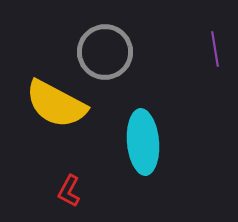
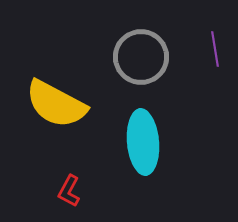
gray circle: moved 36 px right, 5 px down
